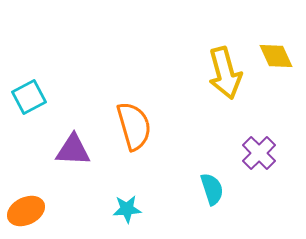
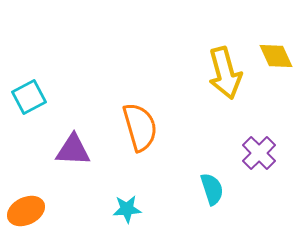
orange semicircle: moved 6 px right, 1 px down
